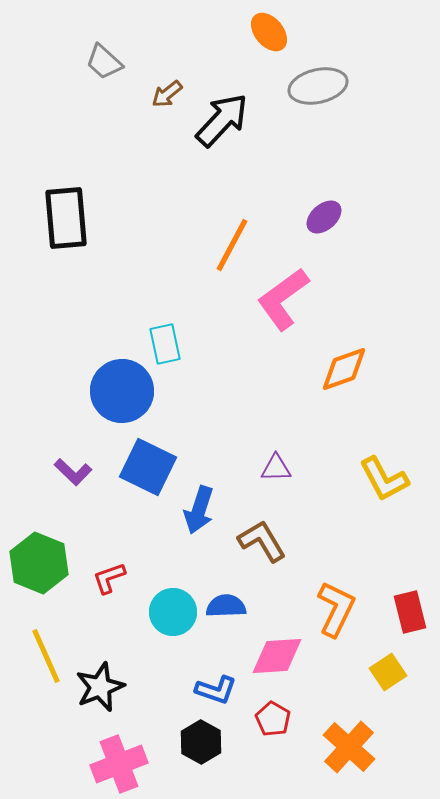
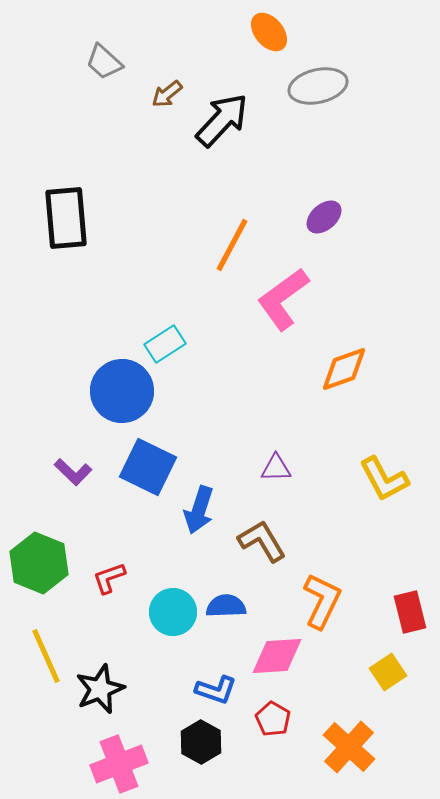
cyan rectangle: rotated 69 degrees clockwise
orange L-shape: moved 14 px left, 8 px up
black star: moved 2 px down
